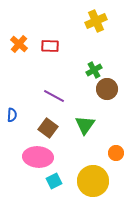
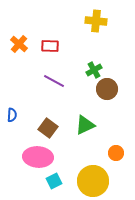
yellow cross: rotated 30 degrees clockwise
purple line: moved 15 px up
green triangle: rotated 30 degrees clockwise
